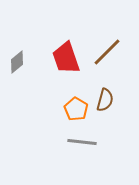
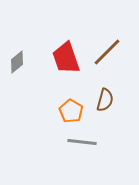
orange pentagon: moved 5 px left, 2 px down
